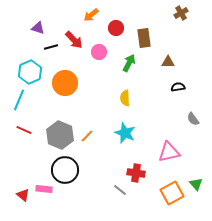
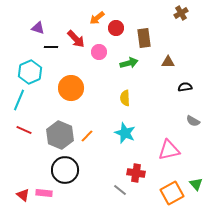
orange arrow: moved 6 px right, 3 px down
red arrow: moved 2 px right, 1 px up
black line: rotated 16 degrees clockwise
green arrow: rotated 48 degrees clockwise
orange circle: moved 6 px right, 5 px down
black semicircle: moved 7 px right
gray semicircle: moved 2 px down; rotated 24 degrees counterclockwise
pink triangle: moved 2 px up
pink rectangle: moved 4 px down
